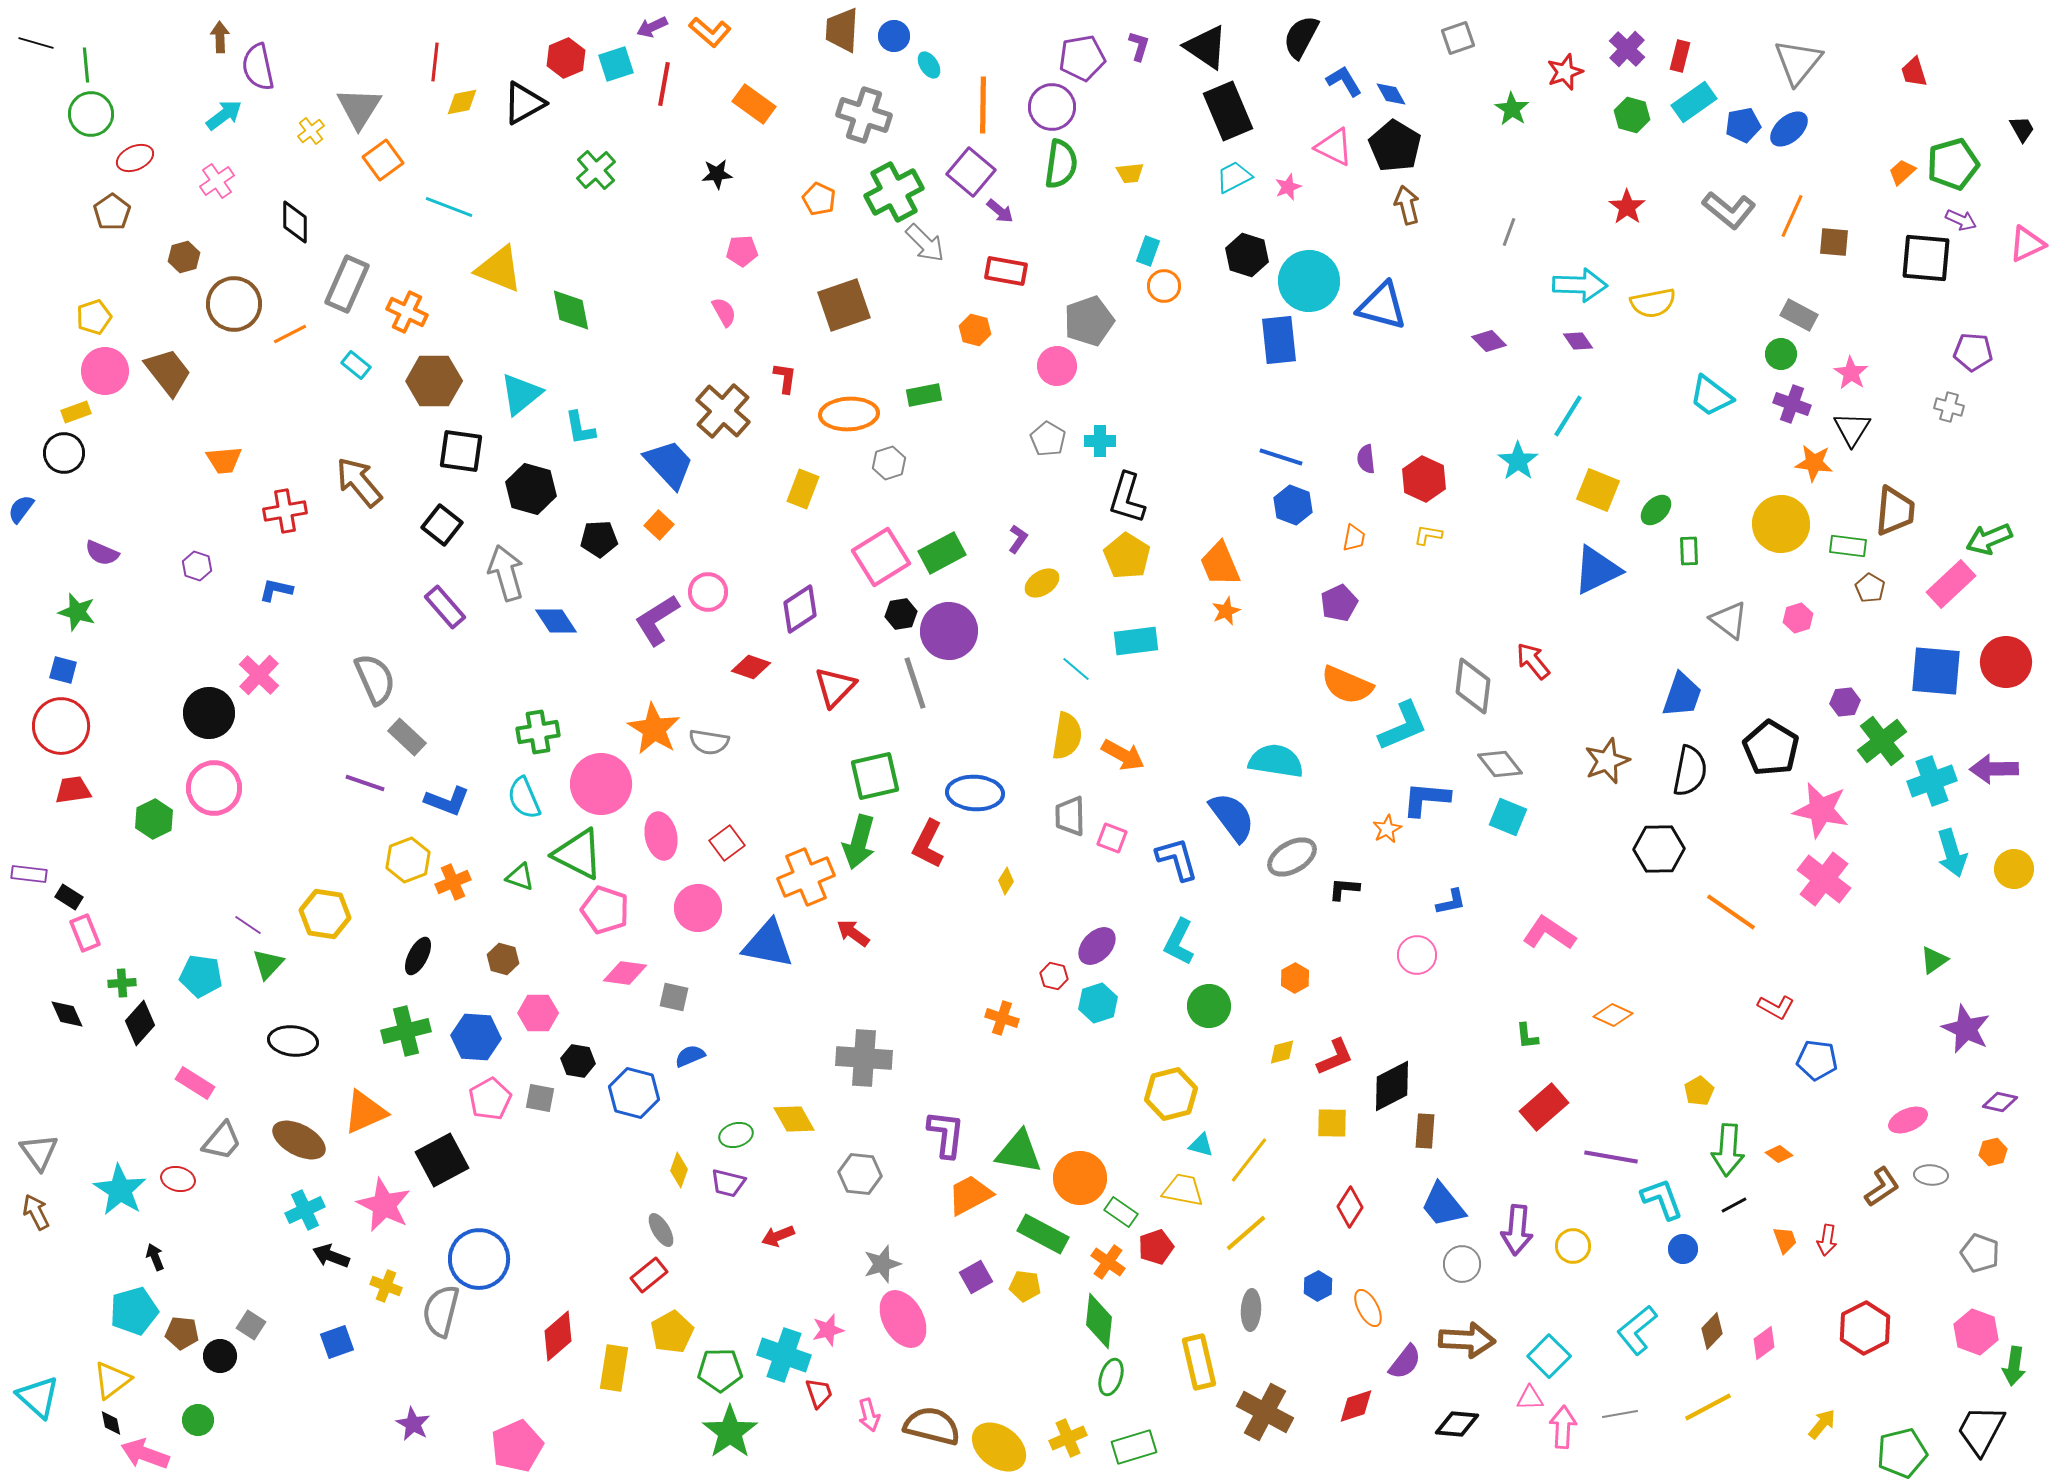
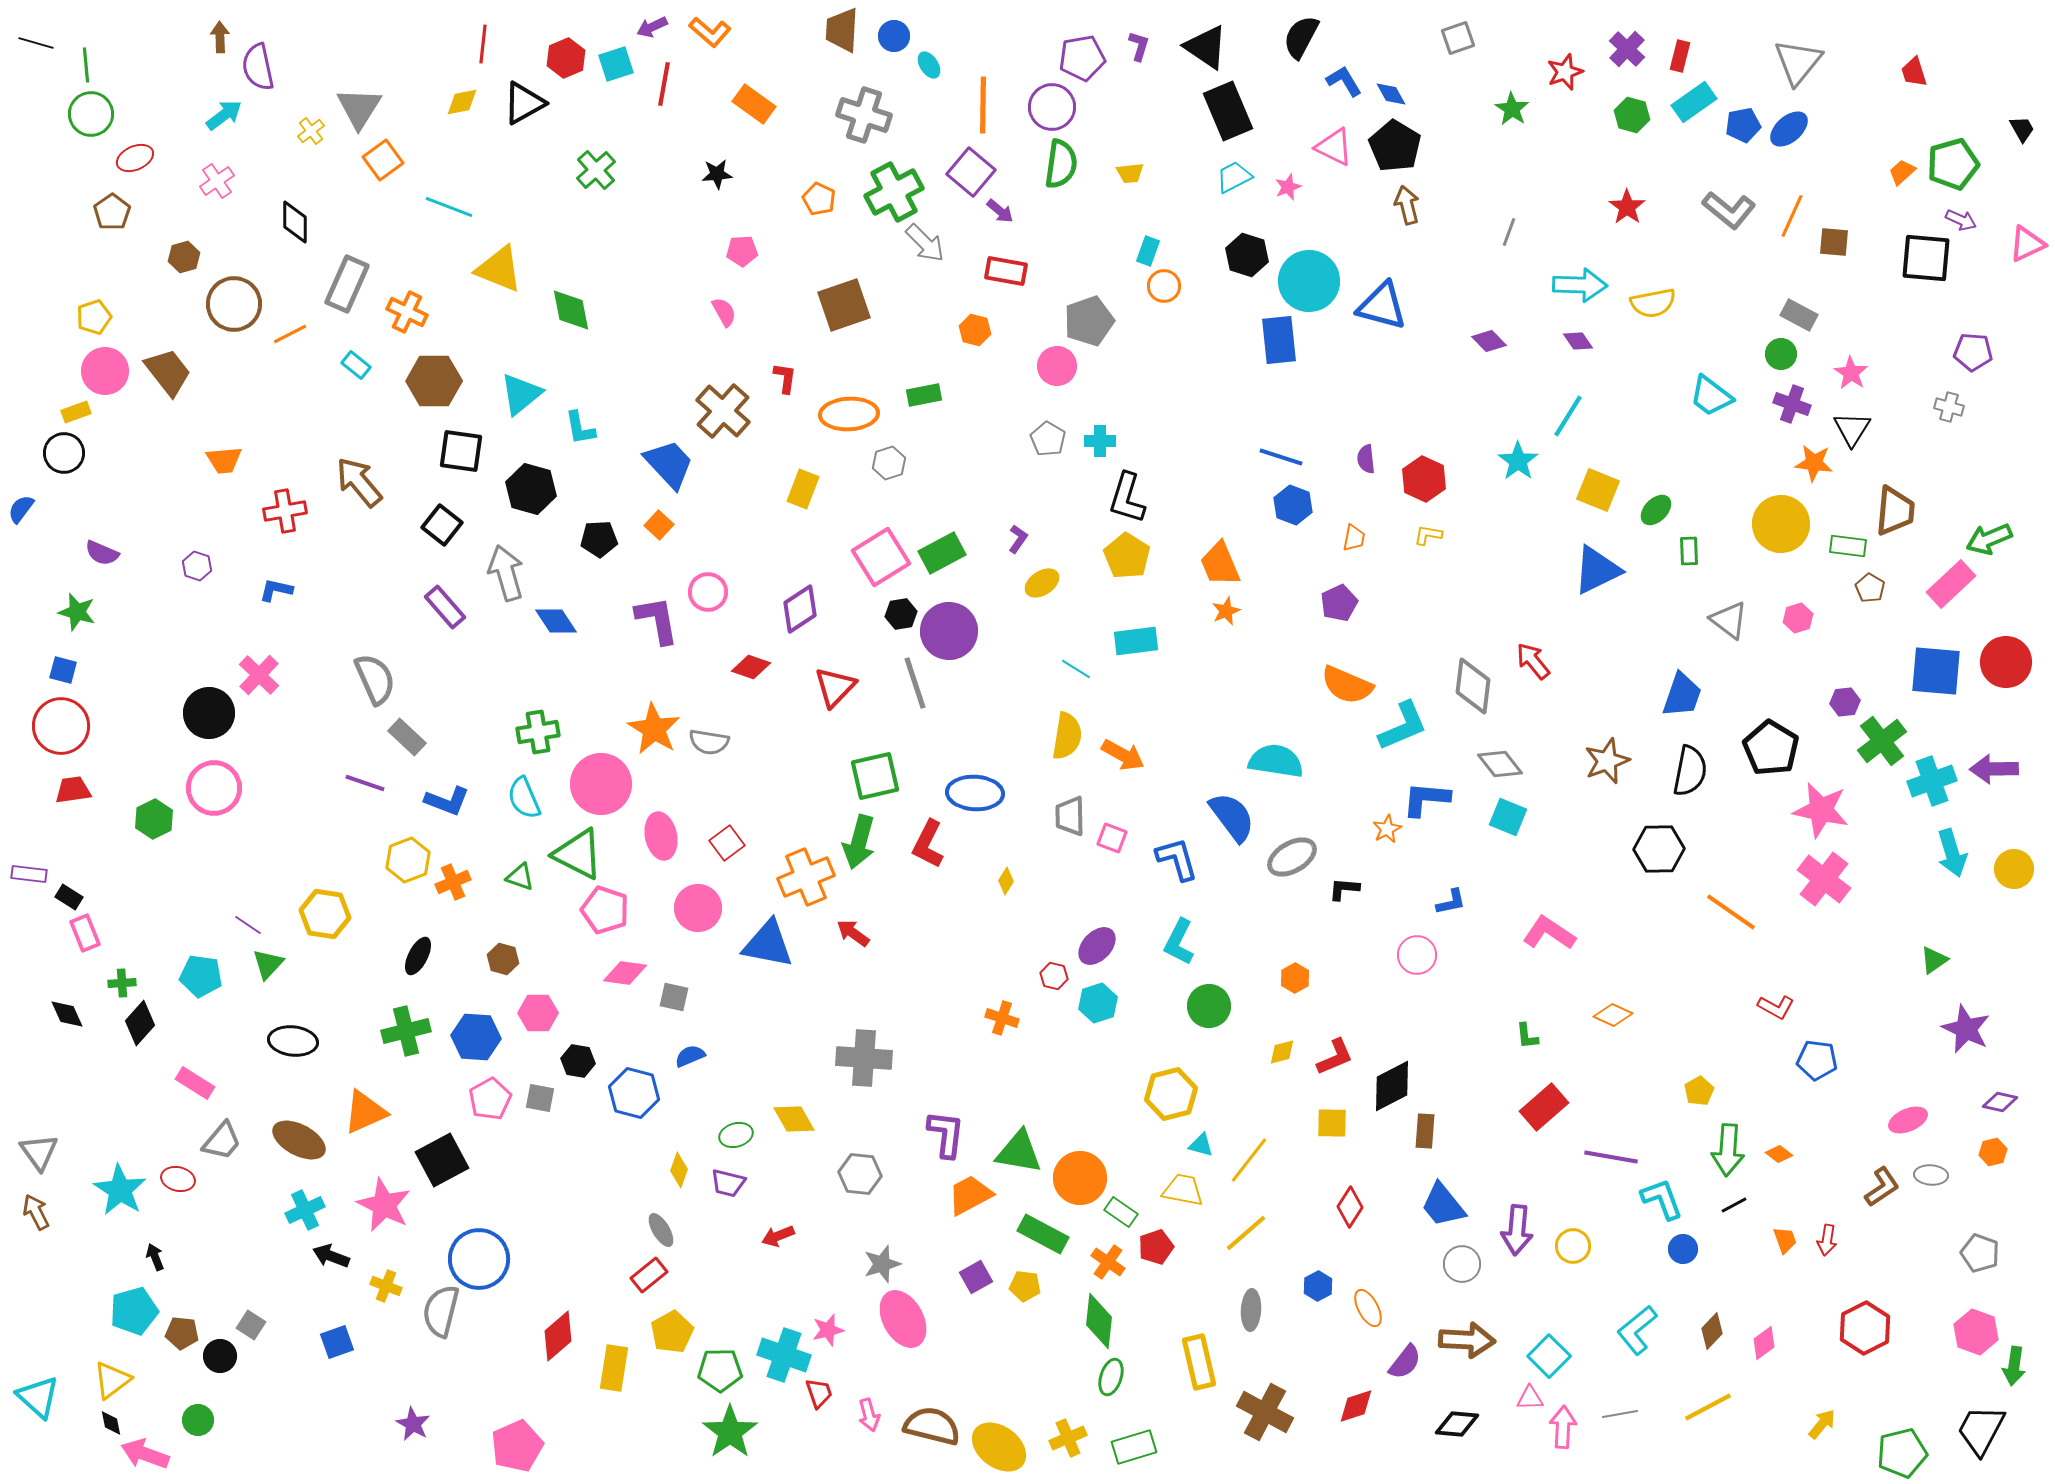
red line at (435, 62): moved 48 px right, 18 px up
purple L-shape at (657, 620): rotated 112 degrees clockwise
cyan line at (1076, 669): rotated 8 degrees counterclockwise
